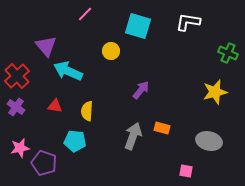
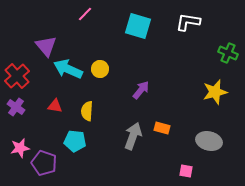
yellow circle: moved 11 px left, 18 px down
cyan arrow: moved 2 px up
